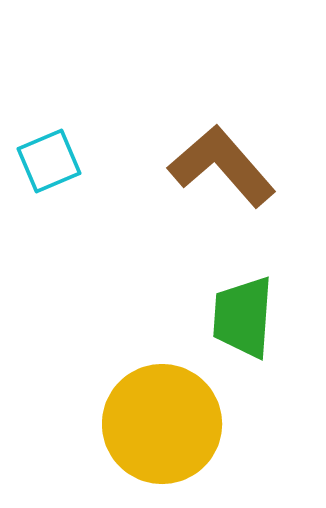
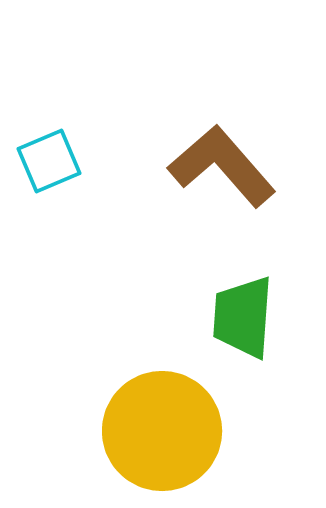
yellow circle: moved 7 px down
